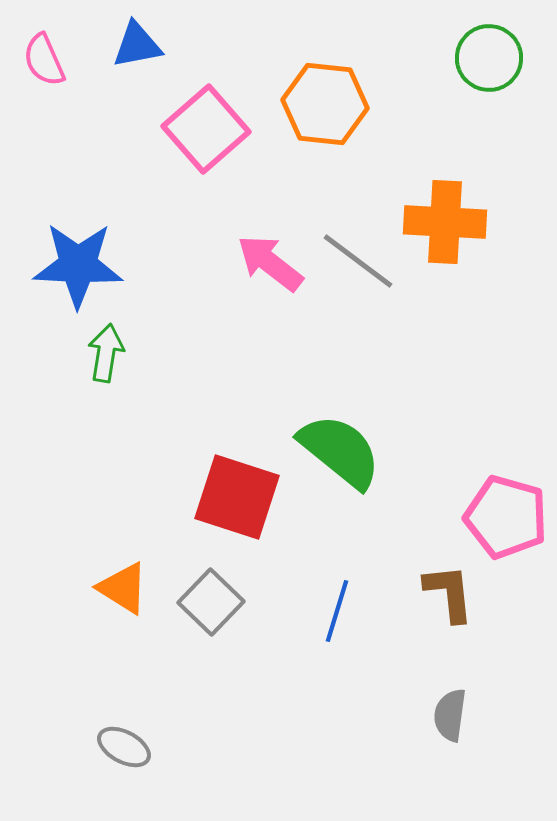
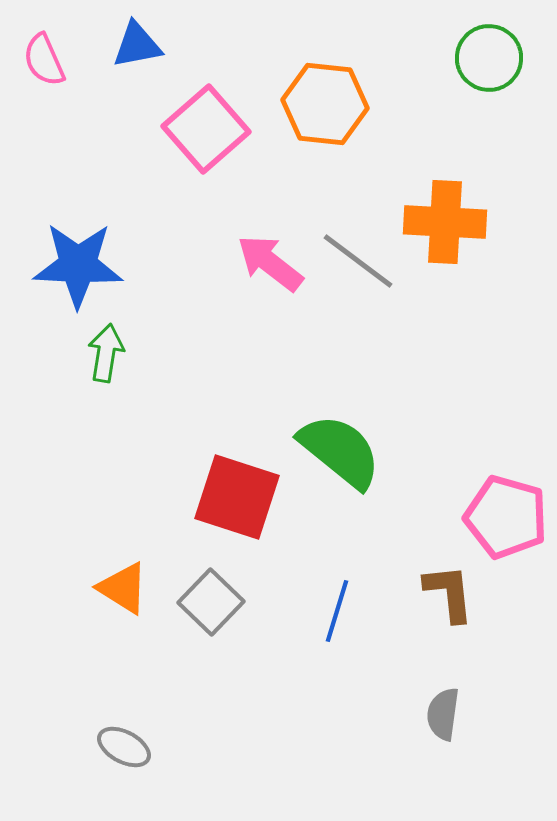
gray semicircle: moved 7 px left, 1 px up
